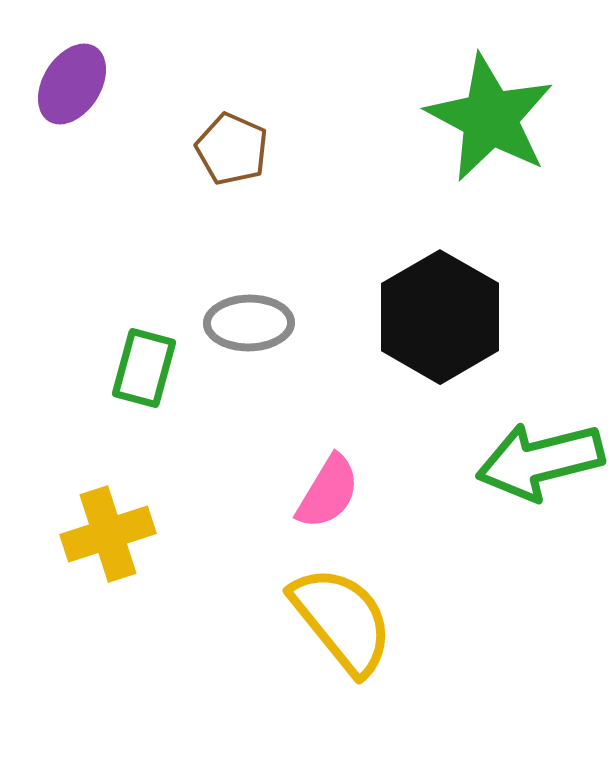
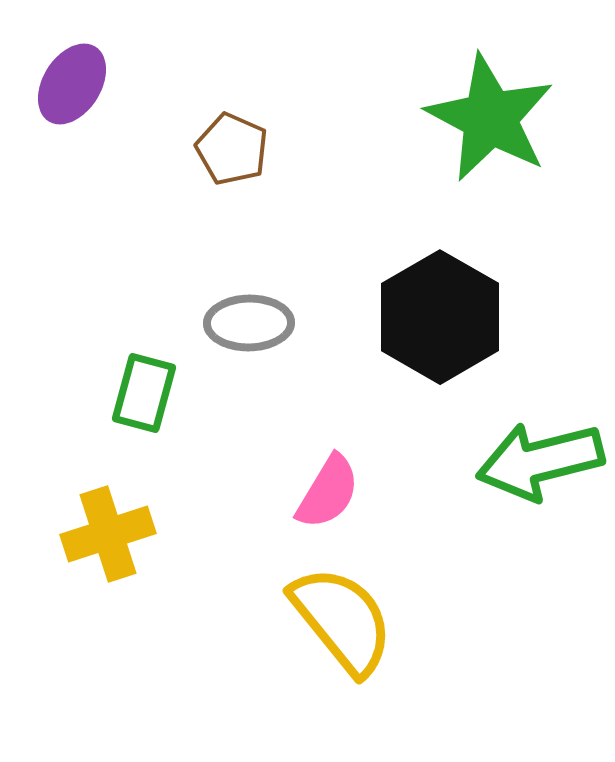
green rectangle: moved 25 px down
